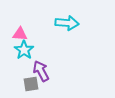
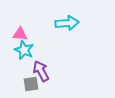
cyan arrow: rotated 10 degrees counterclockwise
cyan star: rotated 12 degrees counterclockwise
